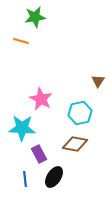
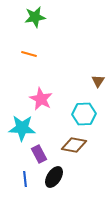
orange line: moved 8 px right, 13 px down
cyan hexagon: moved 4 px right, 1 px down; rotated 10 degrees clockwise
brown diamond: moved 1 px left, 1 px down
